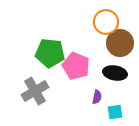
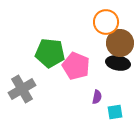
black ellipse: moved 3 px right, 10 px up
gray cross: moved 13 px left, 2 px up
